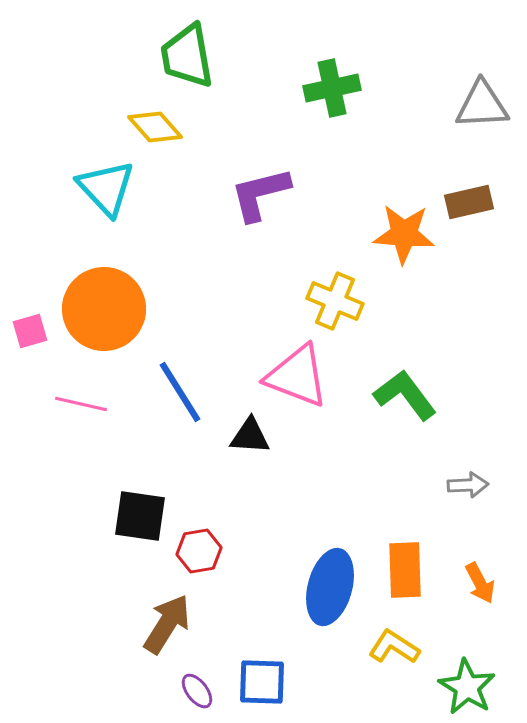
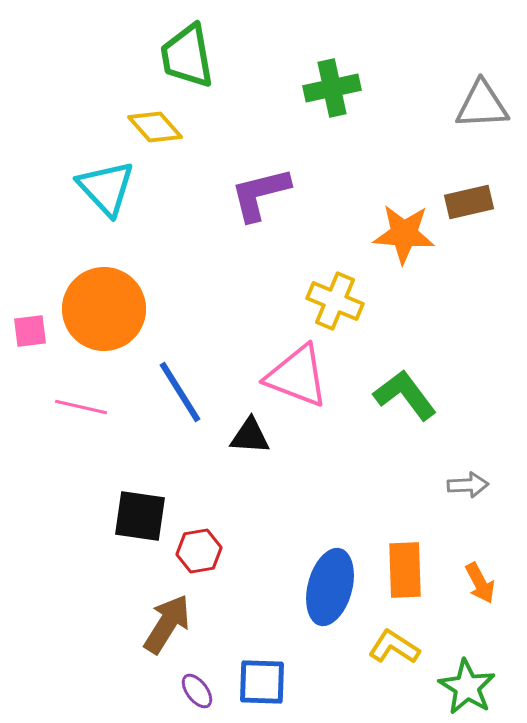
pink square: rotated 9 degrees clockwise
pink line: moved 3 px down
